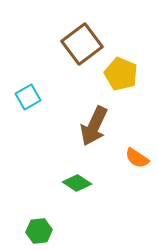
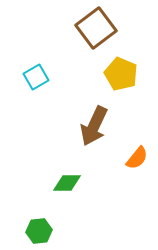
brown square: moved 14 px right, 16 px up
cyan square: moved 8 px right, 20 px up
orange semicircle: rotated 85 degrees counterclockwise
green diamond: moved 10 px left; rotated 32 degrees counterclockwise
